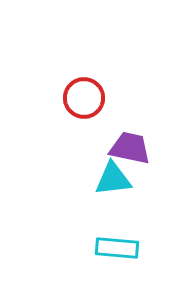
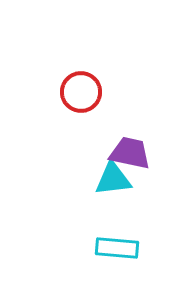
red circle: moved 3 px left, 6 px up
purple trapezoid: moved 5 px down
